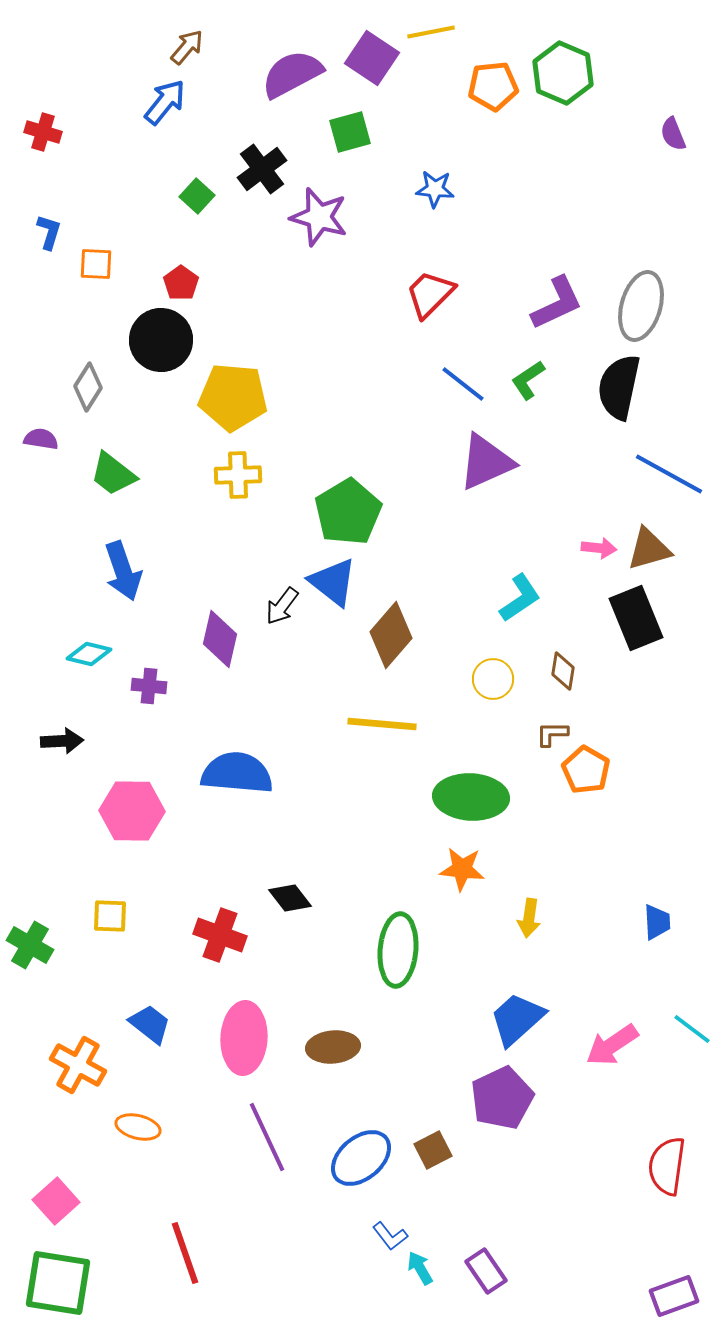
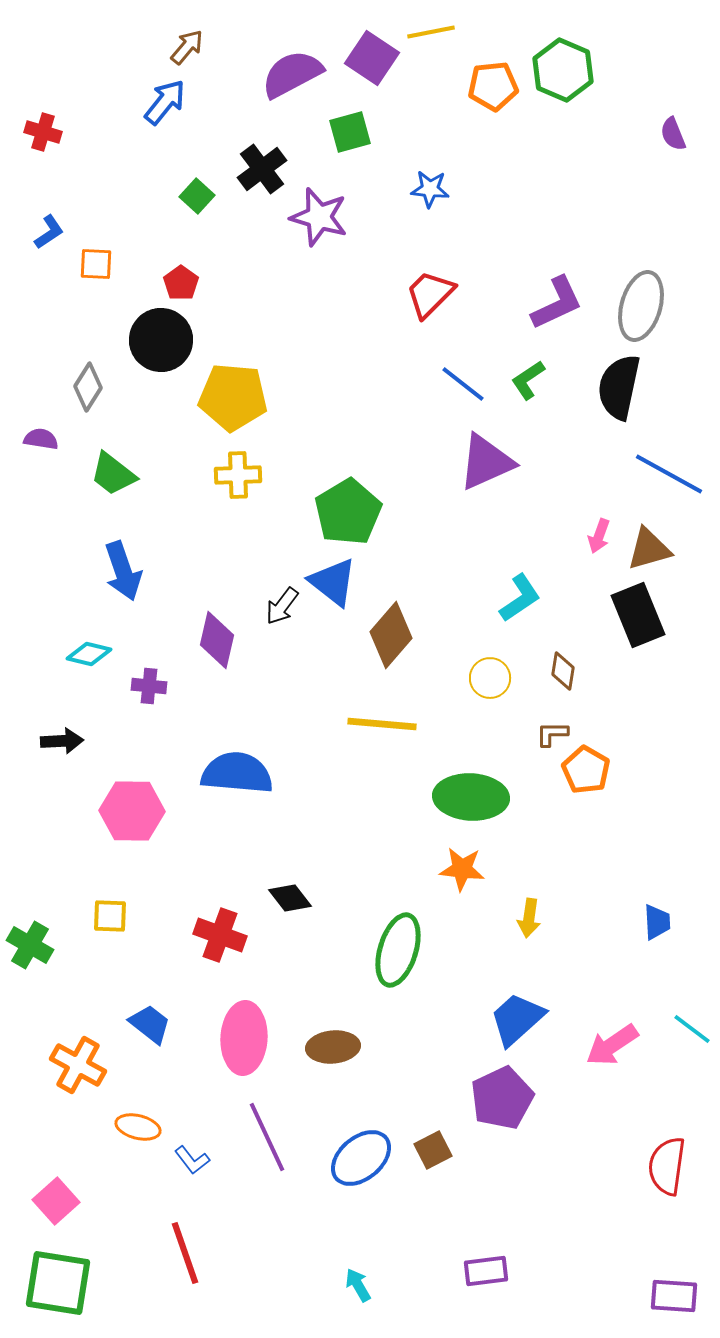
green hexagon at (563, 73): moved 3 px up
blue star at (435, 189): moved 5 px left
blue L-shape at (49, 232): rotated 39 degrees clockwise
pink arrow at (599, 548): moved 12 px up; rotated 104 degrees clockwise
black rectangle at (636, 618): moved 2 px right, 3 px up
purple diamond at (220, 639): moved 3 px left, 1 px down
yellow circle at (493, 679): moved 3 px left, 1 px up
green ellipse at (398, 950): rotated 12 degrees clockwise
blue L-shape at (390, 1236): moved 198 px left, 76 px up
cyan arrow at (420, 1268): moved 62 px left, 17 px down
purple rectangle at (486, 1271): rotated 63 degrees counterclockwise
purple rectangle at (674, 1296): rotated 24 degrees clockwise
